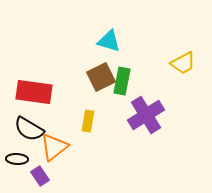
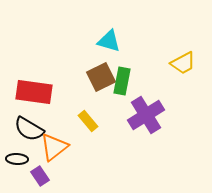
yellow rectangle: rotated 50 degrees counterclockwise
